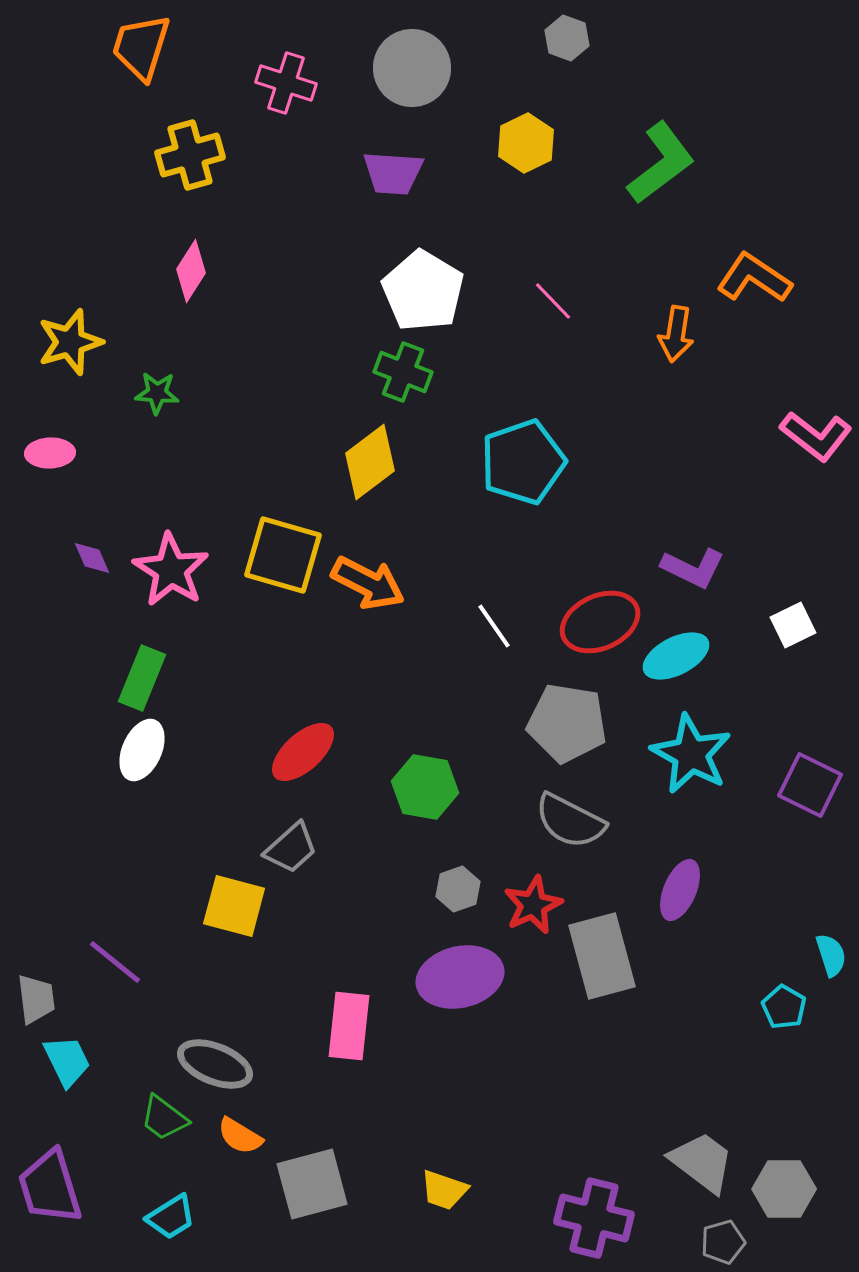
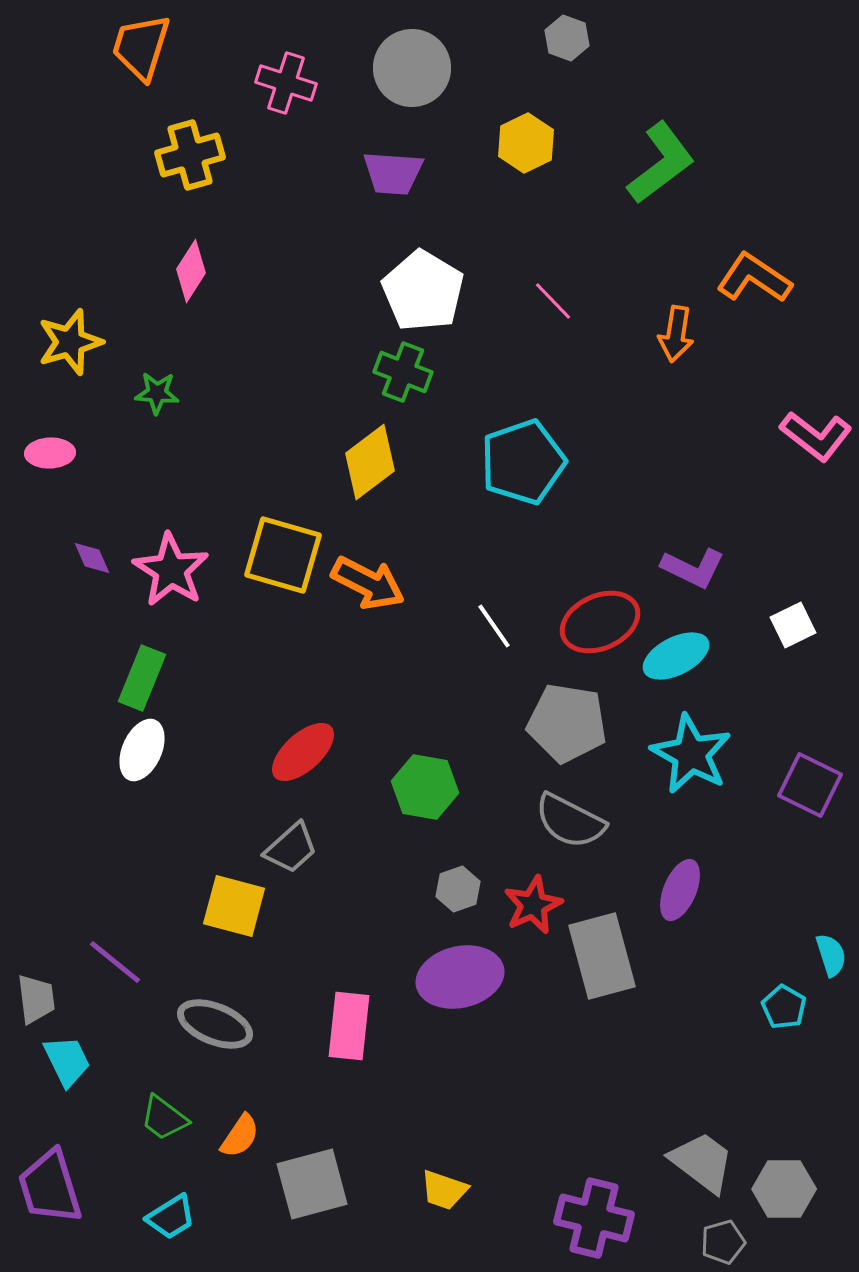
gray ellipse at (215, 1064): moved 40 px up
orange semicircle at (240, 1136): rotated 87 degrees counterclockwise
